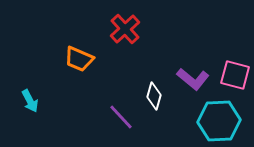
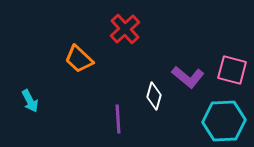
orange trapezoid: rotated 20 degrees clockwise
pink square: moved 3 px left, 5 px up
purple L-shape: moved 5 px left, 2 px up
purple line: moved 3 px left, 2 px down; rotated 40 degrees clockwise
cyan hexagon: moved 5 px right
